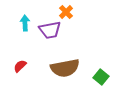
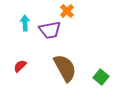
orange cross: moved 1 px right, 1 px up
brown semicircle: rotated 108 degrees counterclockwise
